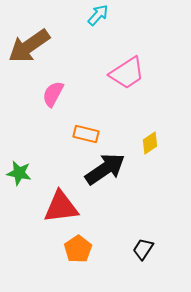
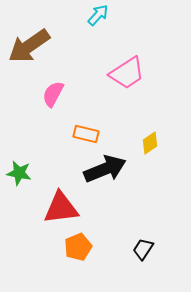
black arrow: rotated 12 degrees clockwise
red triangle: moved 1 px down
orange pentagon: moved 2 px up; rotated 12 degrees clockwise
